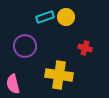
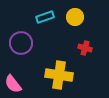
yellow circle: moved 9 px right
purple circle: moved 4 px left, 3 px up
pink semicircle: rotated 24 degrees counterclockwise
